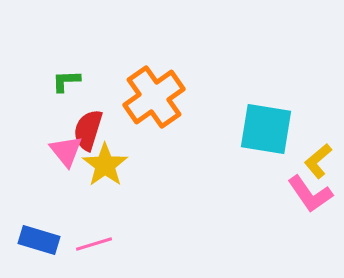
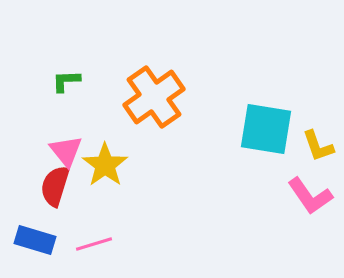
red semicircle: moved 33 px left, 56 px down
yellow L-shape: moved 15 px up; rotated 69 degrees counterclockwise
pink L-shape: moved 2 px down
blue rectangle: moved 4 px left
